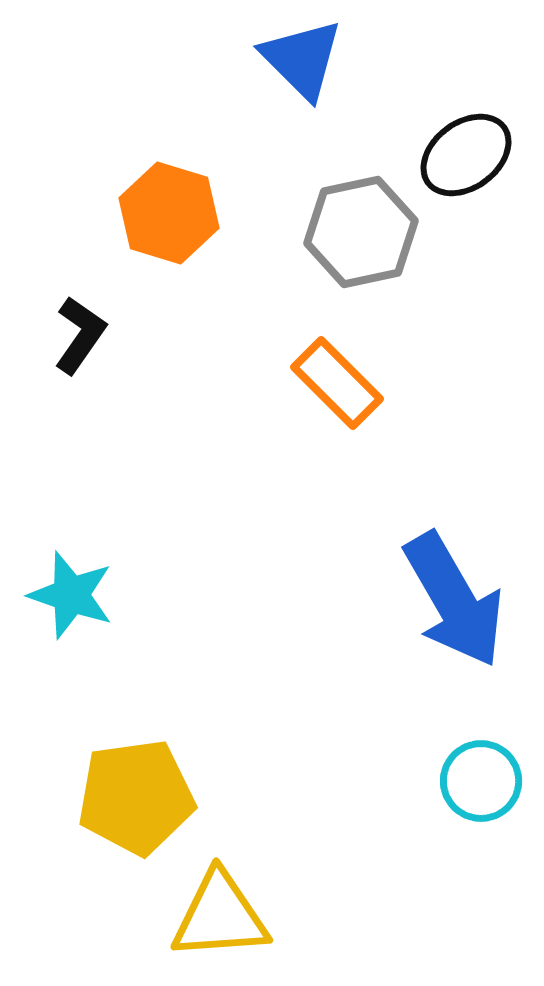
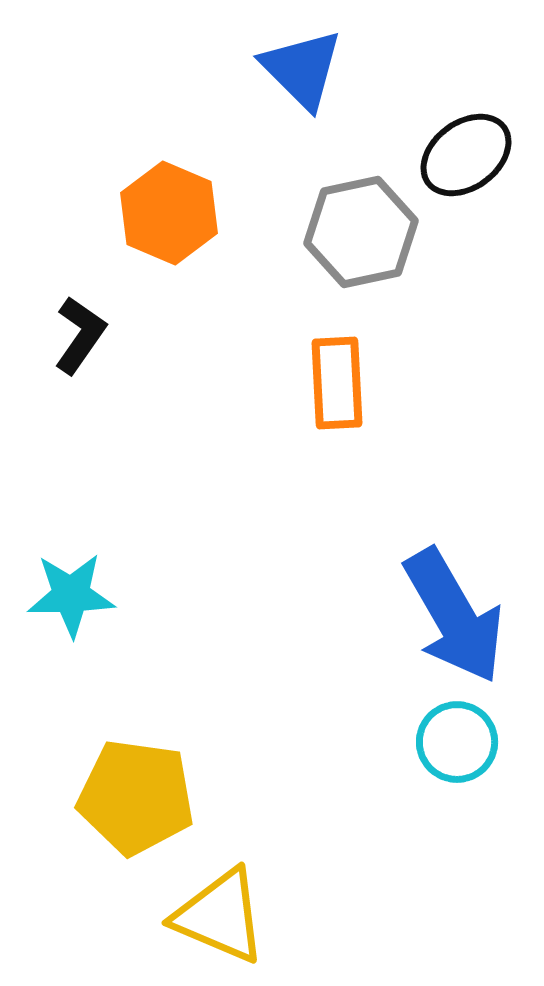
blue triangle: moved 10 px down
orange hexagon: rotated 6 degrees clockwise
orange rectangle: rotated 42 degrees clockwise
cyan star: rotated 20 degrees counterclockwise
blue arrow: moved 16 px down
cyan circle: moved 24 px left, 39 px up
yellow pentagon: rotated 16 degrees clockwise
yellow triangle: rotated 27 degrees clockwise
